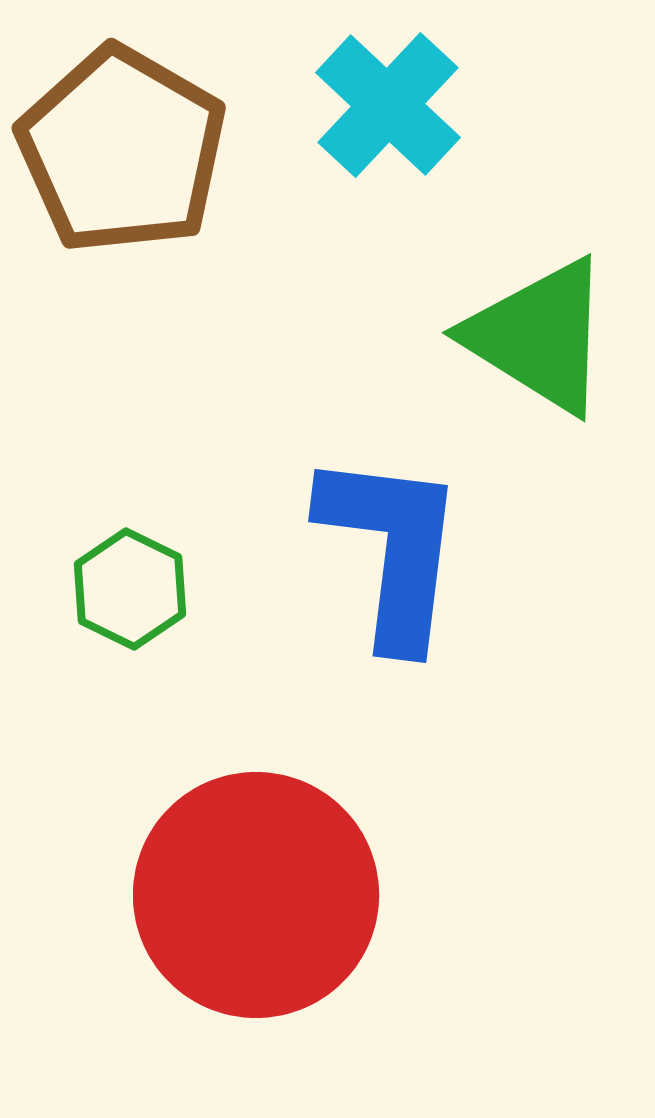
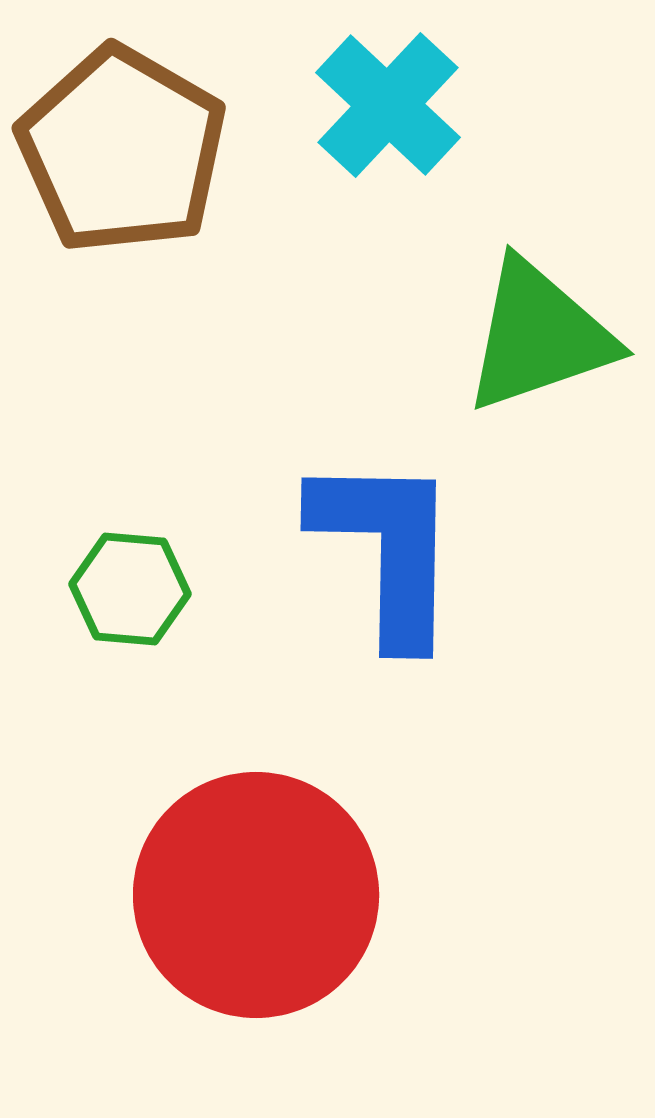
green triangle: rotated 51 degrees counterclockwise
blue L-shape: moved 5 px left; rotated 6 degrees counterclockwise
green hexagon: rotated 21 degrees counterclockwise
